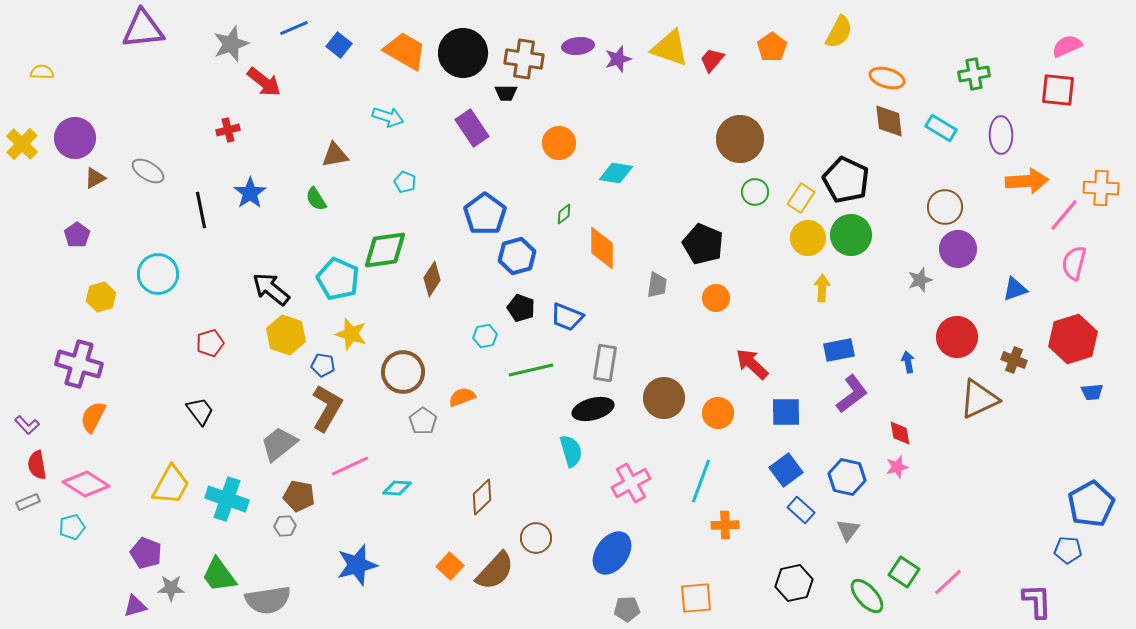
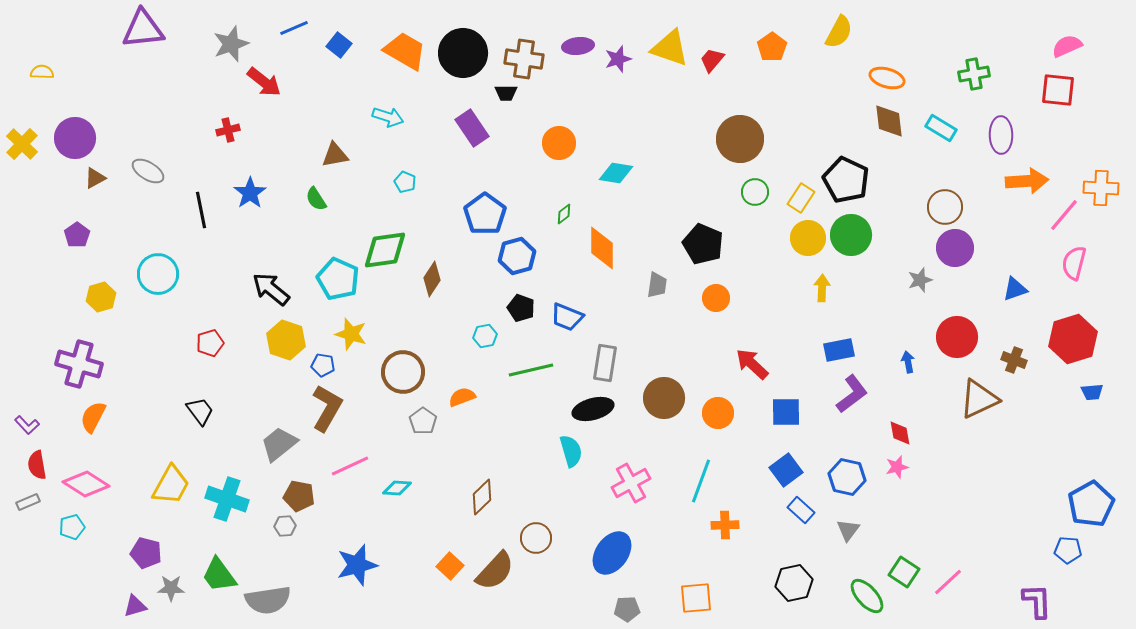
purple circle at (958, 249): moved 3 px left, 1 px up
yellow hexagon at (286, 335): moved 5 px down
purple pentagon at (146, 553): rotated 8 degrees counterclockwise
